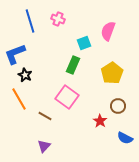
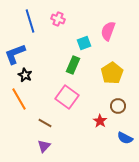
brown line: moved 7 px down
